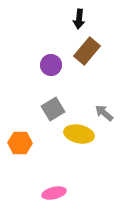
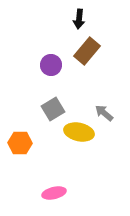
yellow ellipse: moved 2 px up
